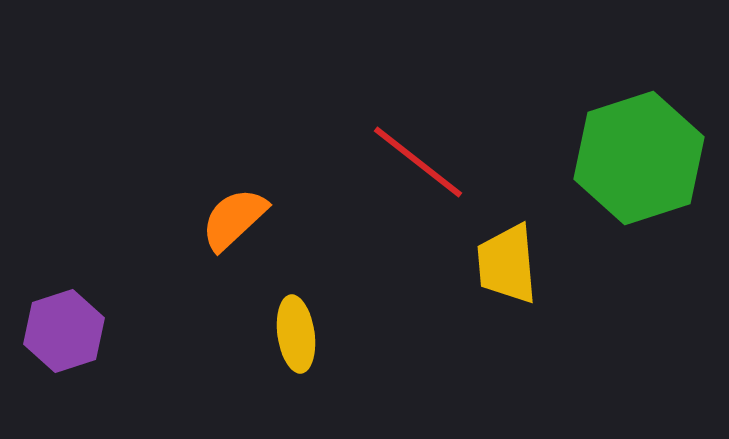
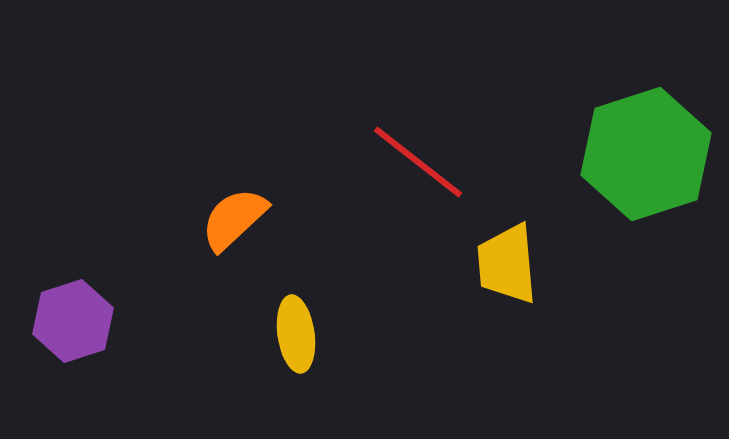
green hexagon: moved 7 px right, 4 px up
purple hexagon: moved 9 px right, 10 px up
